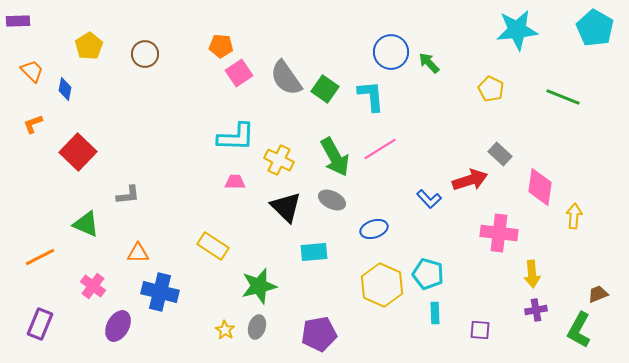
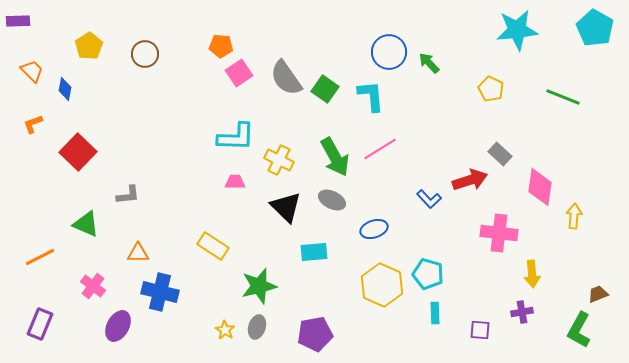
blue circle at (391, 52): moved 2 px left
purple cross at (536, 310): moved 14 px left, 2 px down
purple pentagon at (319, 334): moved 4 px left
